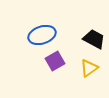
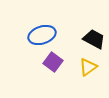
purple square: moved 2 px left, 1 px down; rotated 24 degrees counterclockwise
yellow triangle: moved 1 px left, 1 px up
